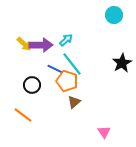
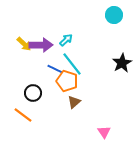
black circle: moved 1 px right, 8 px down
